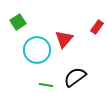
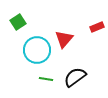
red rectangle: rotated 32 degrees clockwise
green line: moved 6 px up
